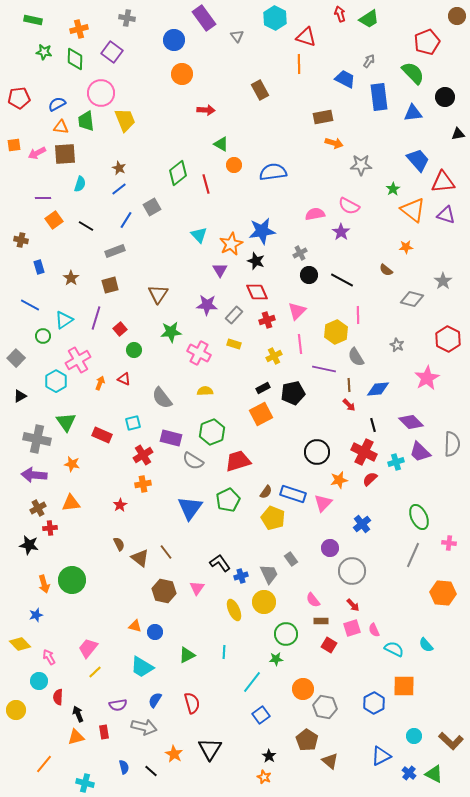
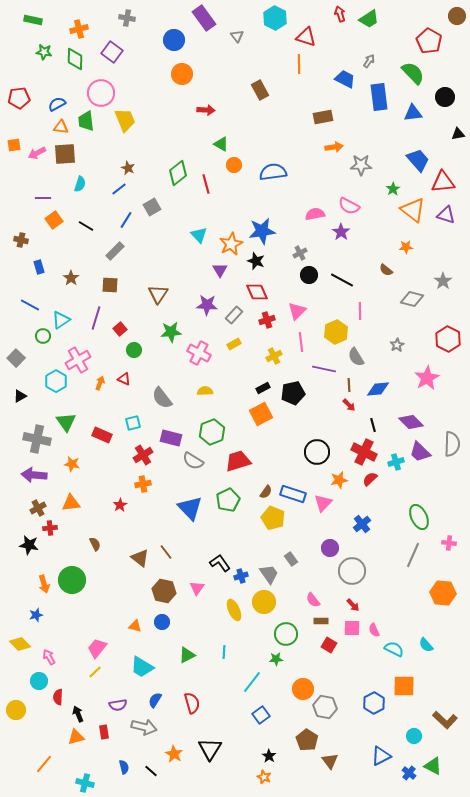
red pentagon at (427, 42): moved 2 px right, 1 px up; rotated 20 degrees counterclockwise
orange arrow at (334, 143): moved 4 px down; rotated 24 degrees counterclockwise
brown star at (119, 168): moved 9 px right
gray rectangle at (115, 251): rotated 24 degrees counterclockwise
brown square at (110, 285): rotated 18 degrees clockwise
pink line at (358, 315): moved 2 px right, 4 px up
cyan triangle at (64, 320): moved 3 px left
yellow rectangle at (234, 344): rotated 48 degrees counterclockwise
pink line at (300, 344): moved 1 px right, 2 px up
gray star at (397, 345): rotated 16 degrees clockwise
blue triangle at (190, 508): rotated 20 degrees counterclockwise
brown semicircle at (119, 544): moved 24 px left
gray trapezoid at (269, 574): rotated 10 degrees counterclockwise
pink square at (352, 628): rotated 18 degrees clockwise
blue circle at (155, 632): moved 7 px right, 10 px up
pink trapezoid at (88, 648): moved 9 px right
brown L-shape at (451, 741): moved 6 px left, 21 px up
brown triangle at (330, 761): rotated 12 degrees clockwise
green triangle at (434, 774): moved 1 px left, 8 px up
